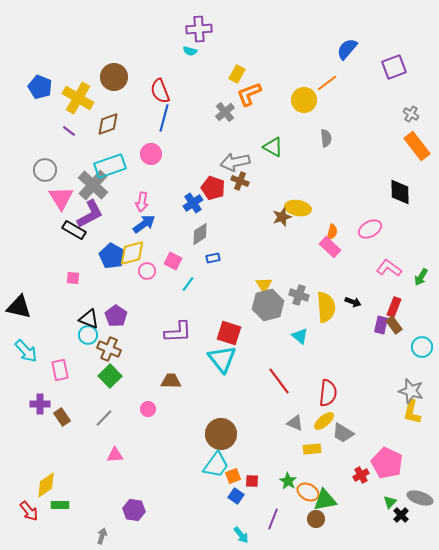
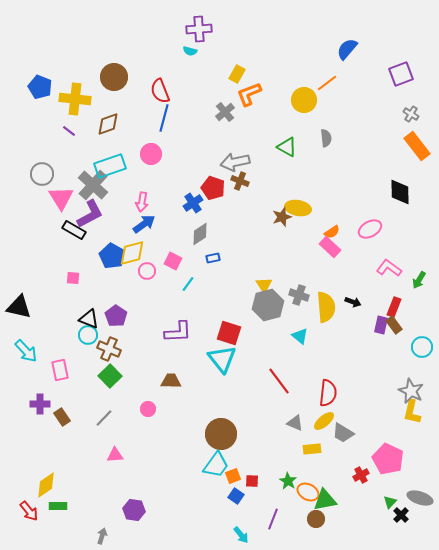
purple square at (394, 67): moved 7 px right, 7 px down
yellow cross at (78, 98): moved 3 px left, 1 px down; rotated 24 degrees counterclockwise
green triangle at (273, 147): moved 14 px right
gray circle at (45, 170): moved 3 px left, 4 px down
orange semicircle at (332, 232): rotated 42 degrees clockwise
green arrow at (421, 277): moved 2 px left, 3 px down
gray star at (411, 391): rotated 10 degrees clockwise
pink pentagon at (387, 463): moved 1 px right, 4 px up
green rectangle at (60, 505): moved 2 px left, 1 px down
